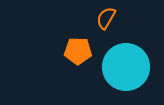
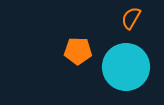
orange semicircle: moved 25 px right
